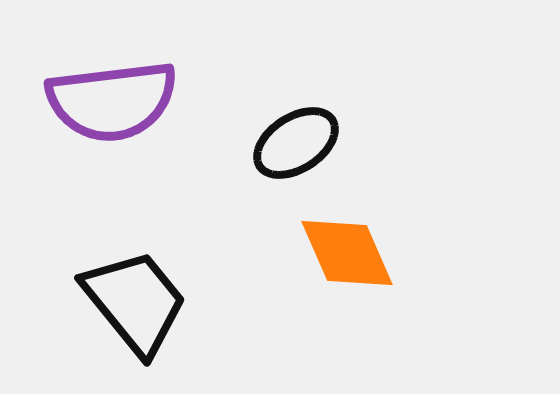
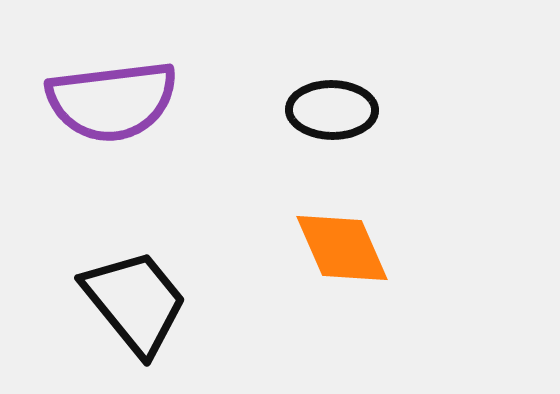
black ellipse: moved 36 px right, 33 px up; rotated 34 degrees clockwise
orange diamond: moved 5 px left, 5 px up
